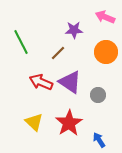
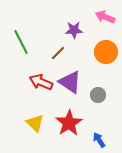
yellow triangle: moved 1 px right, 1 px down
